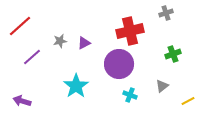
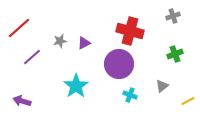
gray cross: moved 7 px right, 3 px down
red line: moved 1 px left, 2 px down
red cross: rotated 28 degrees clockwise
green cross: moved 2 px right
